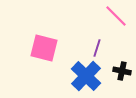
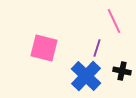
pink line: moved 2 px left, 5 px down; rotated 20 degrees clockwise
